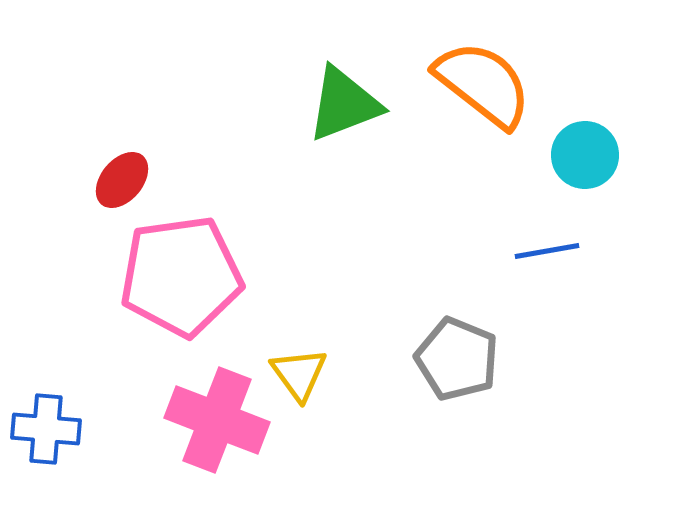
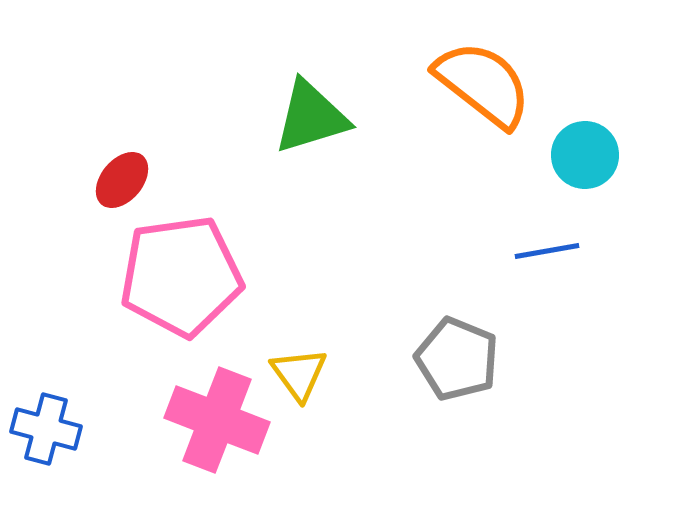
green triangle: moved 33 px left, 13 px down; rotated 4 degrees clockwise
blue cross: rotated 10 degrees clockwise
